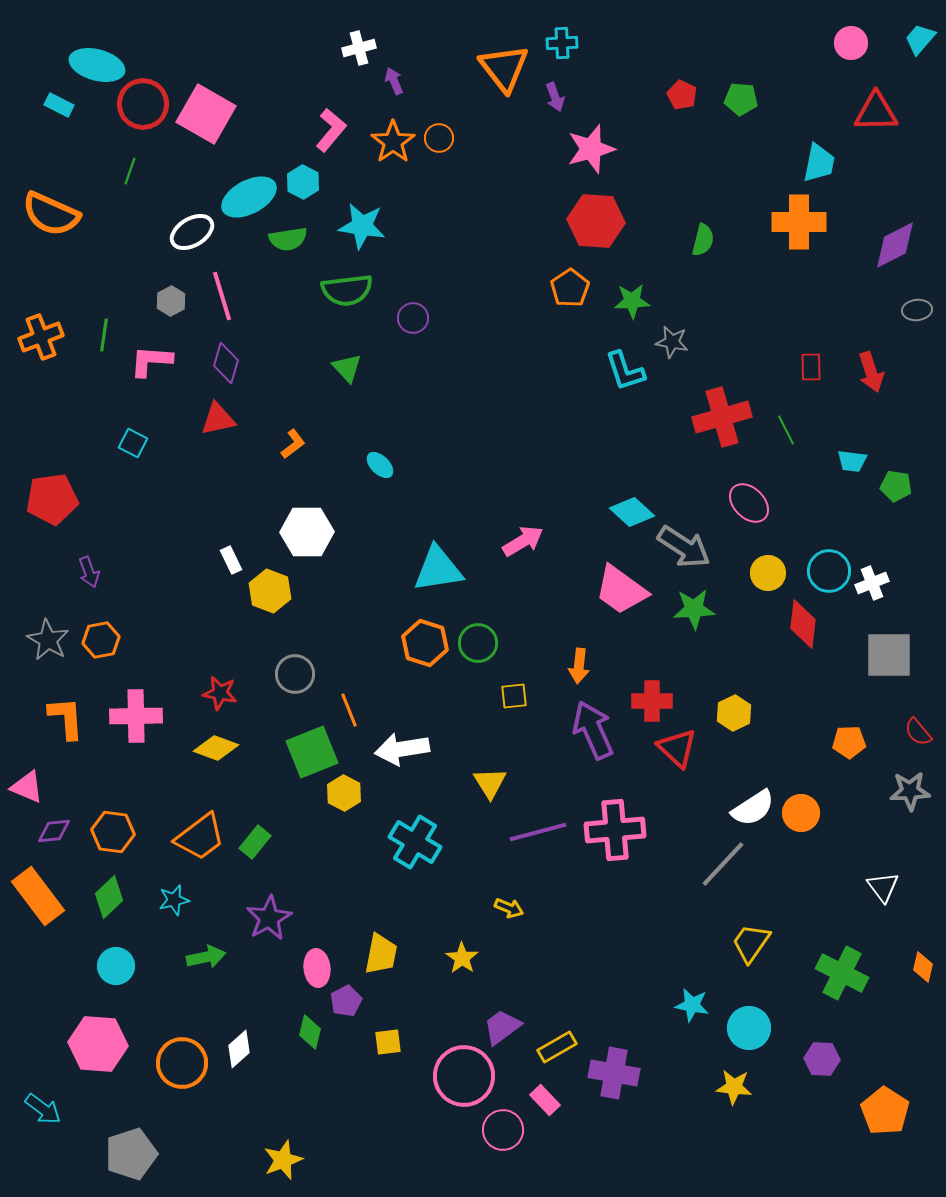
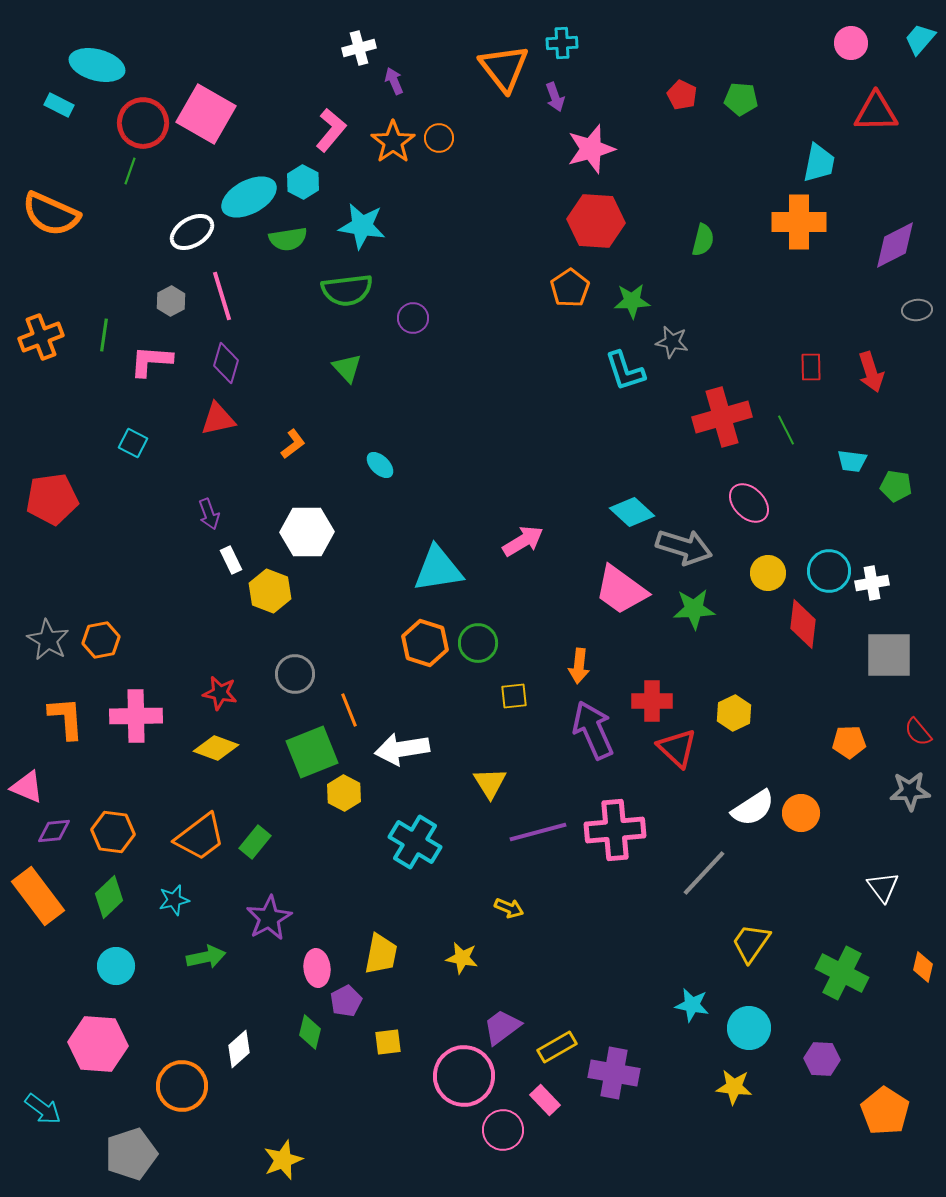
red circle at (143, 104): moved 19 px down
gray arrow at (684, 547): rotated 16 degrees counterclockwise
purple arrow at (89, 572): moved 120 px right, 58 px up
white cross at (872, 583): rotated 12 degrees clockwise
gray line at (723, 864): moved 19 px left, 9 px down
yellow star at (462, 958): rotated 24 degrees counterclockwise
orange circle at (182, 1063): moved 23 px down
